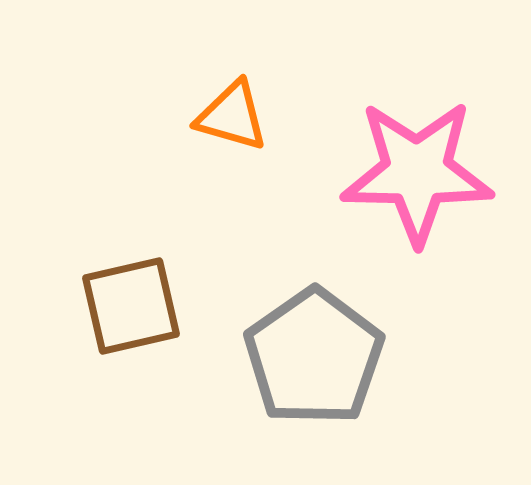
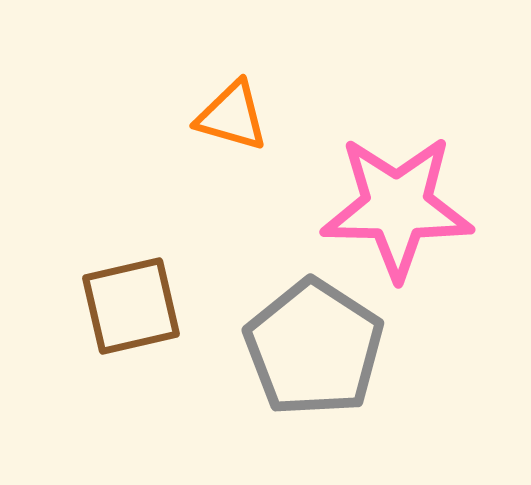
pink star: moved 20 px left, 35 px down
gray pentagon: moved 9 px up; rotated 4 degrees counterclockwise
